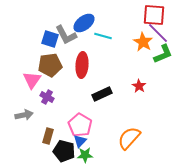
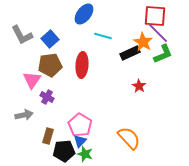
red square: moved 1 px right, 1 px down
blue ellipse: moved 9 px up; rotated 15 degrees counterclockwise
gray L-shape: moved 44 px left
blue square: rotated 30 degrees clockwise
black rectangle: moved 28 px right, 41 px up
orange semicircle: rotated 95 degrees clockwise
black pentagon: rotated 20 degrees counterclockwise
green star: moved 1 px up; rotated 21 degrees clockwise
